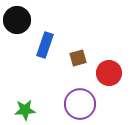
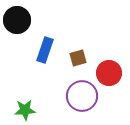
blue rectangle: moved 5 px down
purple circle: moved 2 px right, 8 px up
